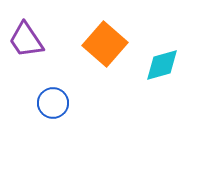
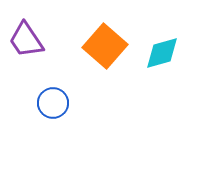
orange square: moved 2 px down
cyan diamond: moved 12 px up
